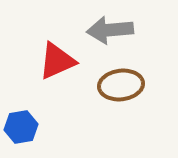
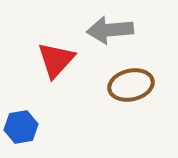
red triangle: moved 1 px left, 1 px up; rotated 24 degrees counterclockwise
brown ellipse: moved 10 px right; rotated 6 degrees counterclockwise
